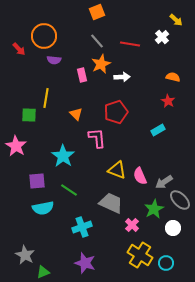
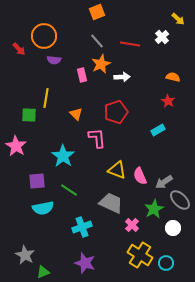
yellow arrow: moved 2 px right, 1 px up
